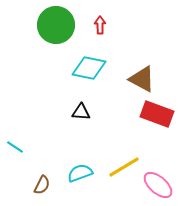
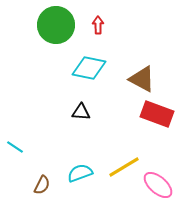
red arrow: moved 2 px left
